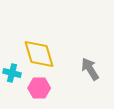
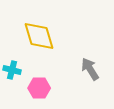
yellow diamond: moved 18 px up
cyan cross: moved 3 px up
